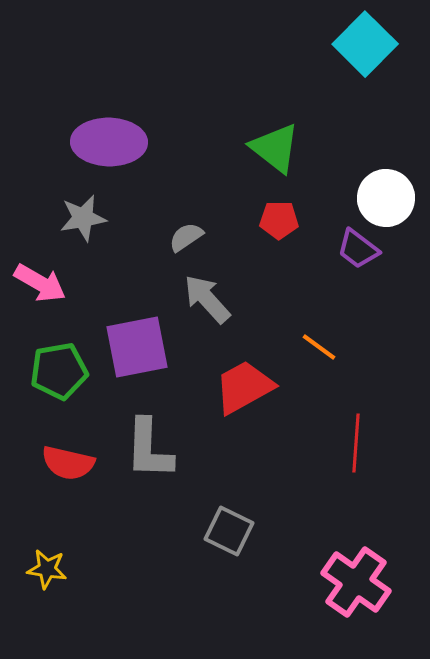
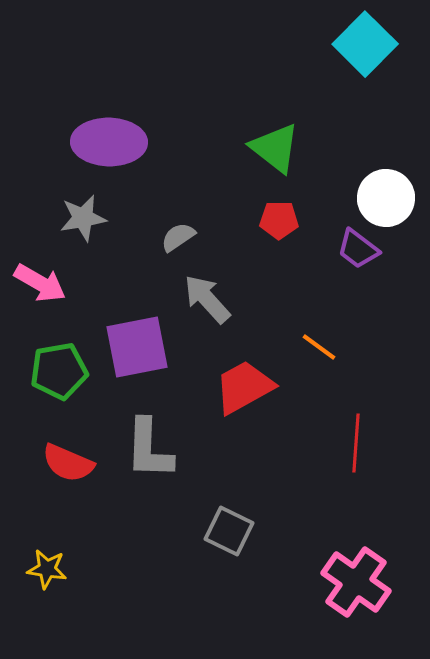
gray semicircle: moved 8 px left
red semicircle: rotated 10 degrees clockwise
